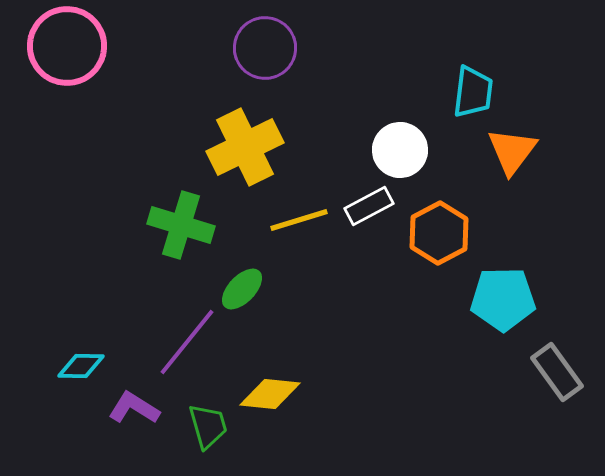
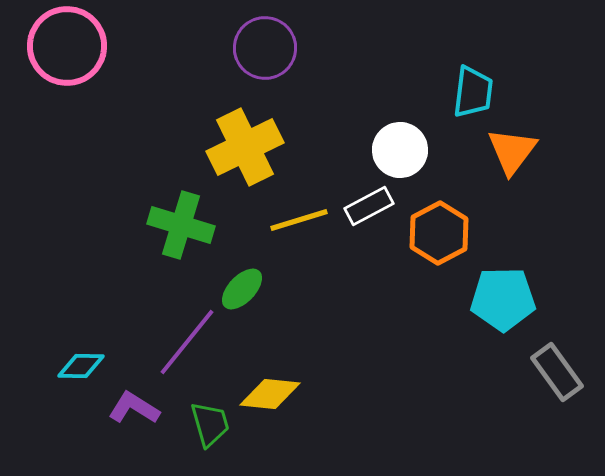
green trapezoid: moved 2 px right, 2 px up
